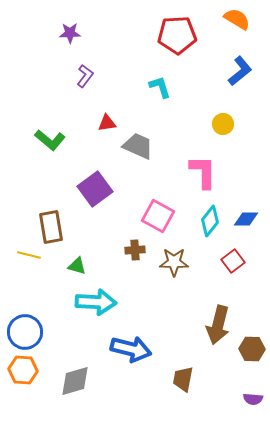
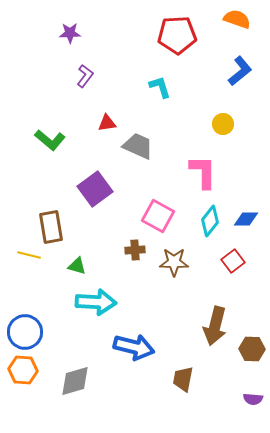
orange semicircle: rotated 12 degrees counterclockwise
brown arrow: moved 3 px left, 1 px down
blue arrow: moved 3 px right, 2 px up
